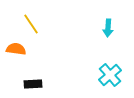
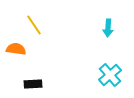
yellow line: moved 3 px right, 1 px down
